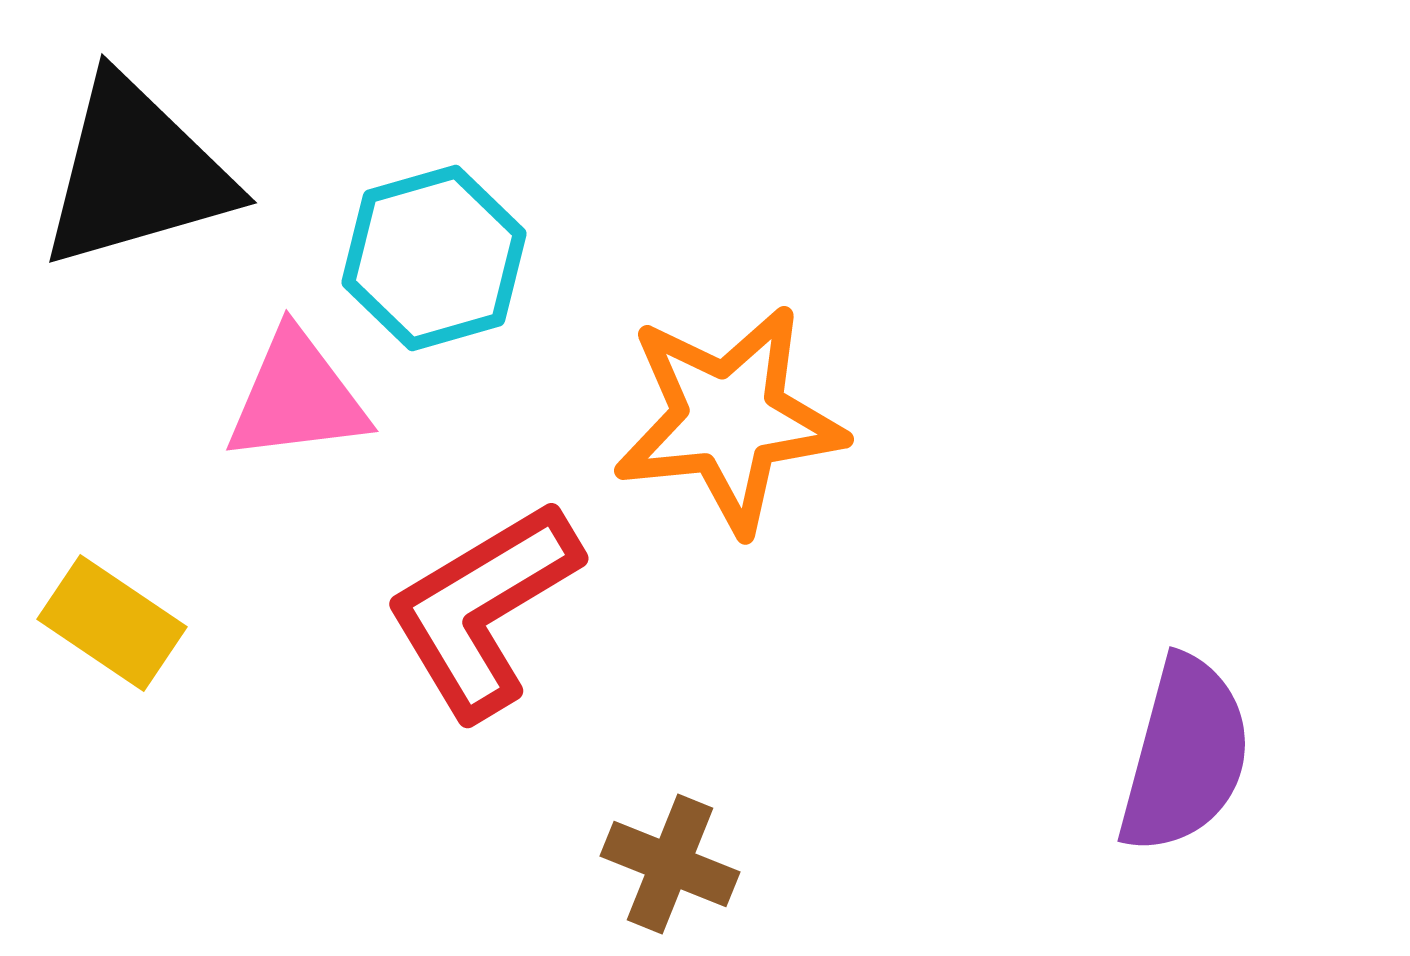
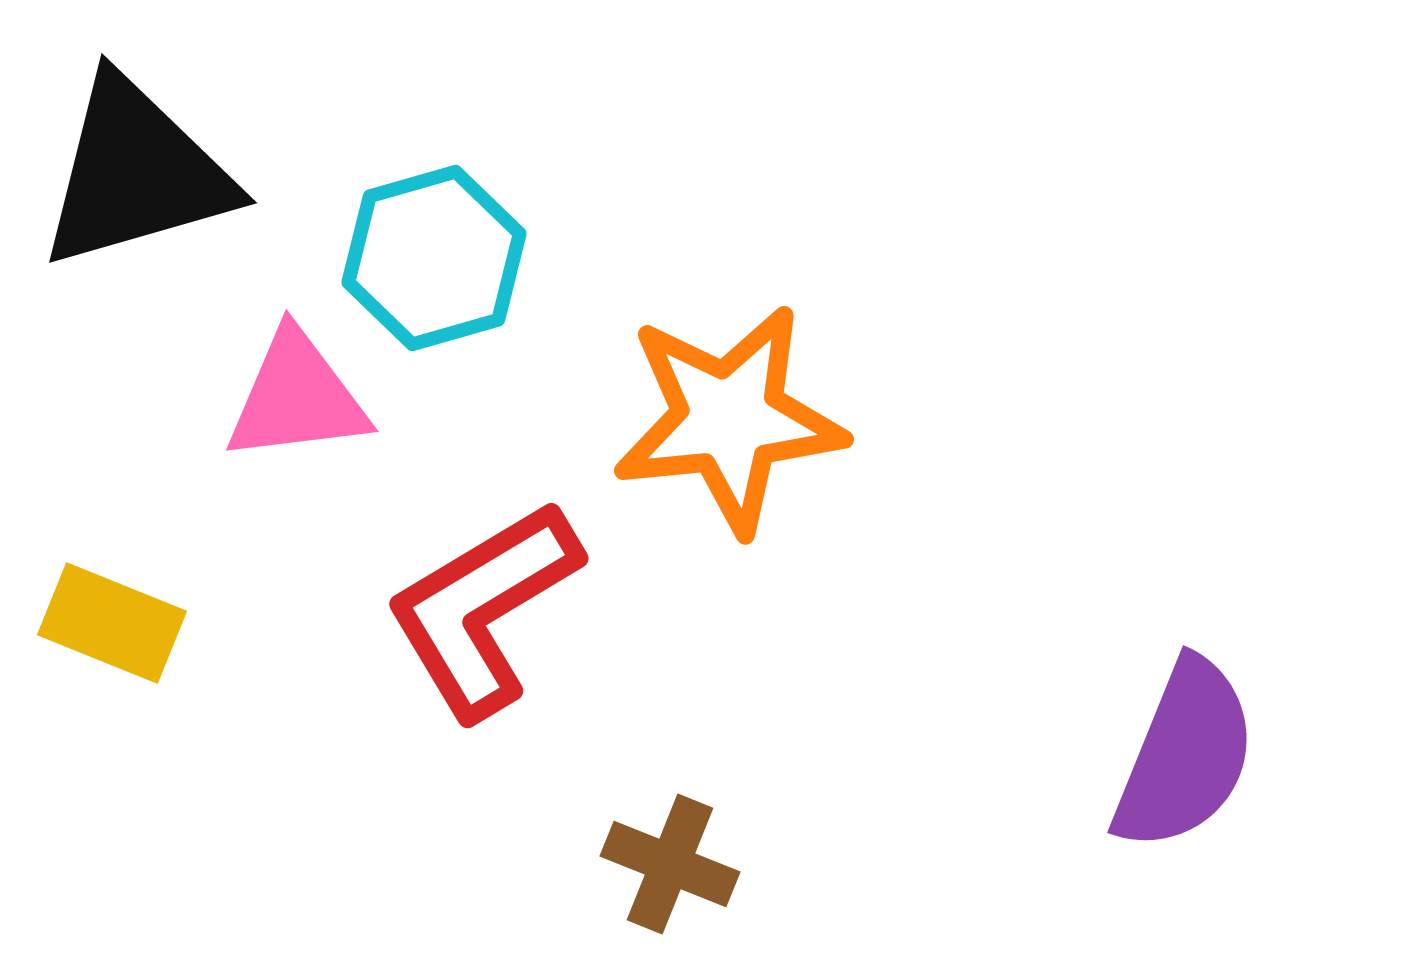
yellow rectangle: rotated 12 degrees counterclockwise
purple semicircle: rotated 7 degrees clockwise
